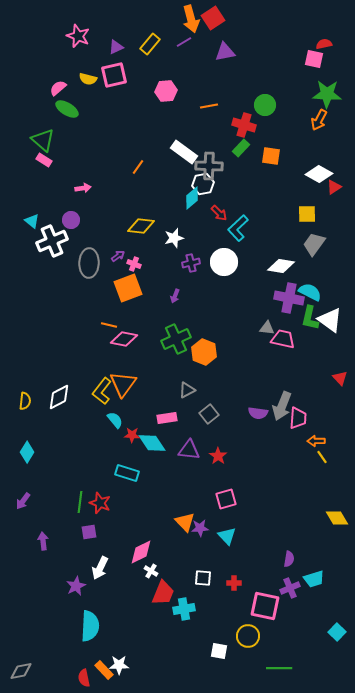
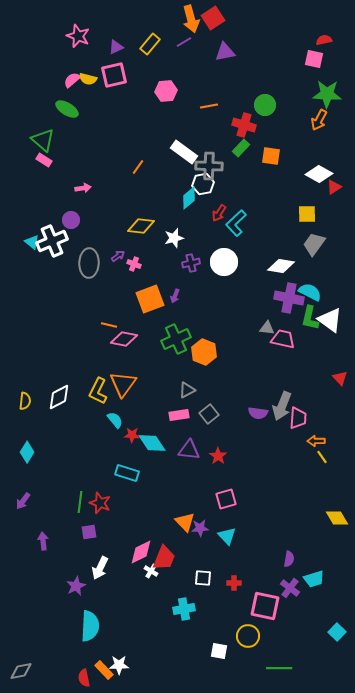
red semicircle at (324, 44): moved 4 px up
pink semicircle at (58, 88): moved 14 px right, 8 px up
cyan diamond at (192, 198): moved 3 px left
red arrow at (219, 213): rotated 78 degrees clockwise
cyan triangle at (32, 221): moved 21 px down
cyan L-shape at (238, 228): moved 2 px left, 5 px up
orange square at (128, 288): moved 22 px right, 11 px down
yellow L-shape at (102, 391): moved 4 px left; rotated 12 degrees counterclockwise
pink rectangle at (167, 418): moved 12 px right, 3 px up
purple cross at (290, 588): rotated 30 degrees counterclockwise
red trapezoid at (163, 593): moved 1 px right, 35 px up
